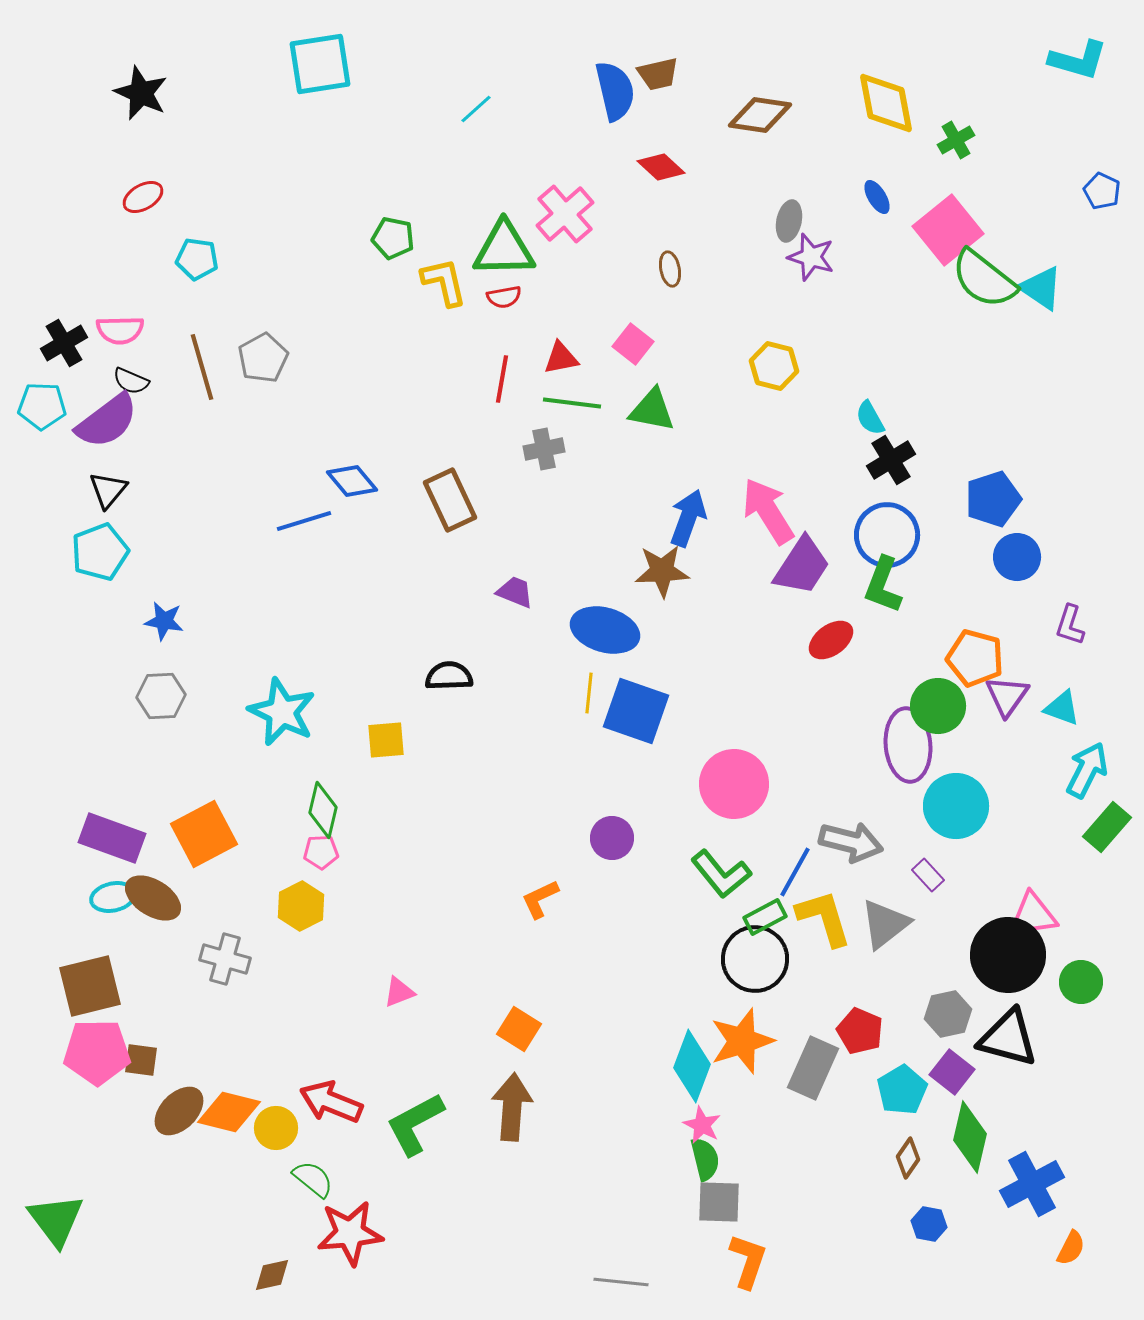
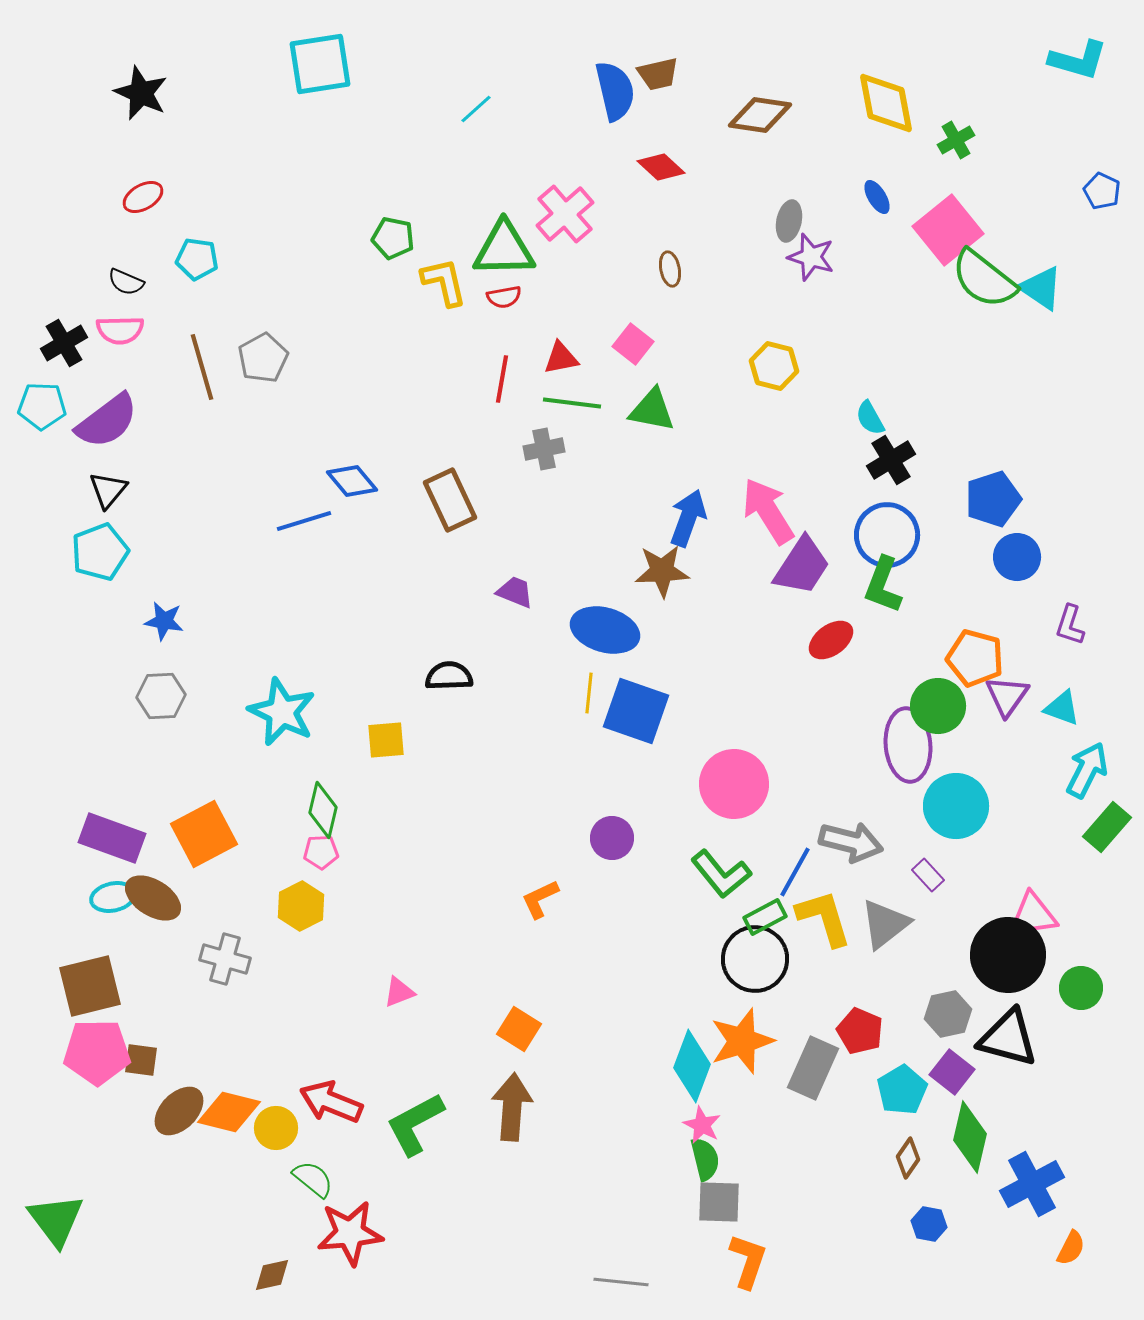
black semicircle at (131, 381): moved 5 px left, 99 px up
green circle at (1081, 982): moved 6 px down
